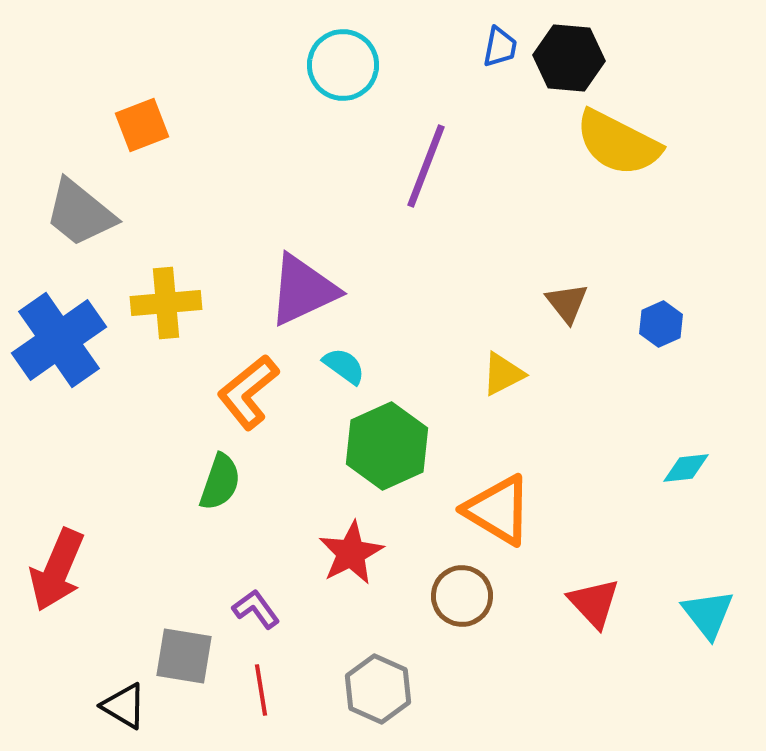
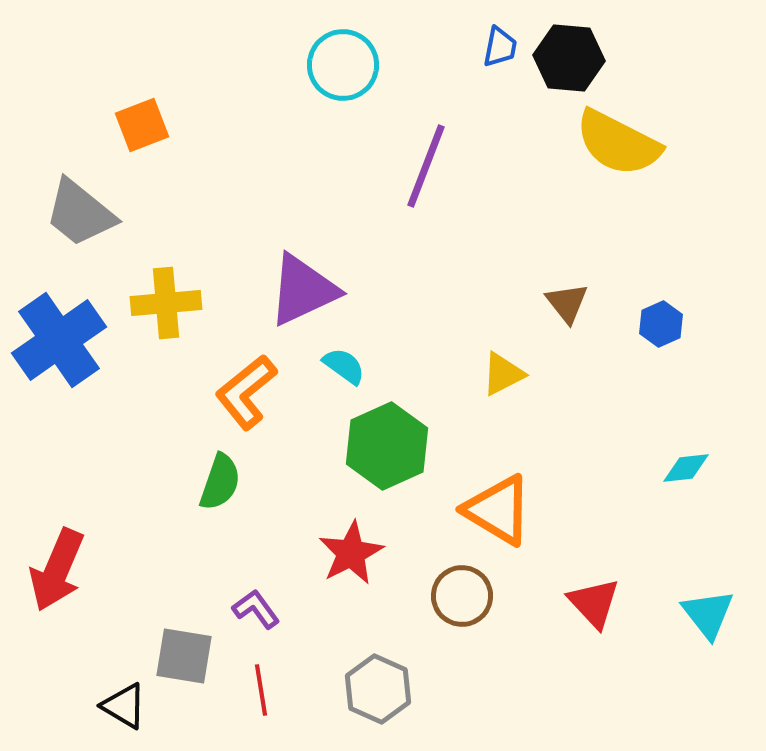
orange L-shape: moved 2 px left
